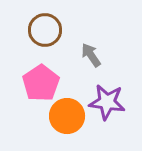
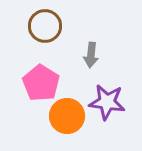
brown circle: moved 4 px up
gray arrow: rotated 140 degrees counterclockwise
pink pentagon: rotated 6 degrees counterclockwise
